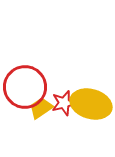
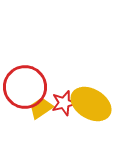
yellow ellipse: rotated 15 degrees clockwise
